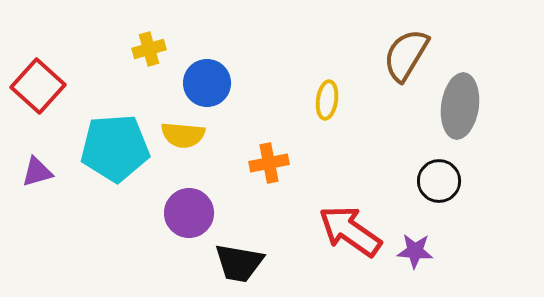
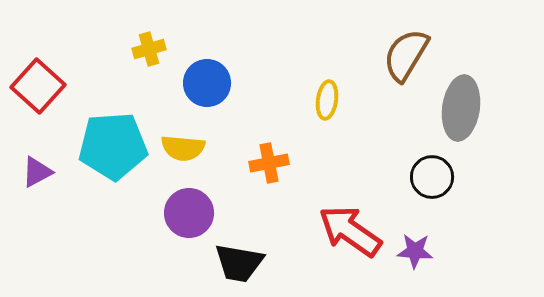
gray ellipse: moved 1 px right, 2 px down
yellow semicircle: moved 13 px down
cyan pentagon: moved 2 px left, 2 px up
purple triangle: rotated 12 degrees counterclockwise
black circle: moved 7 px left, 4 px up
